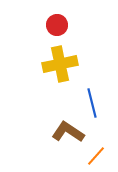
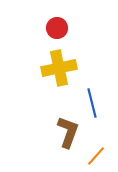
red circle: moved 3 px down
yellow cross: moved 1 px left, 4 px down
brown L-shape: rotated 76 degrees clockwise
